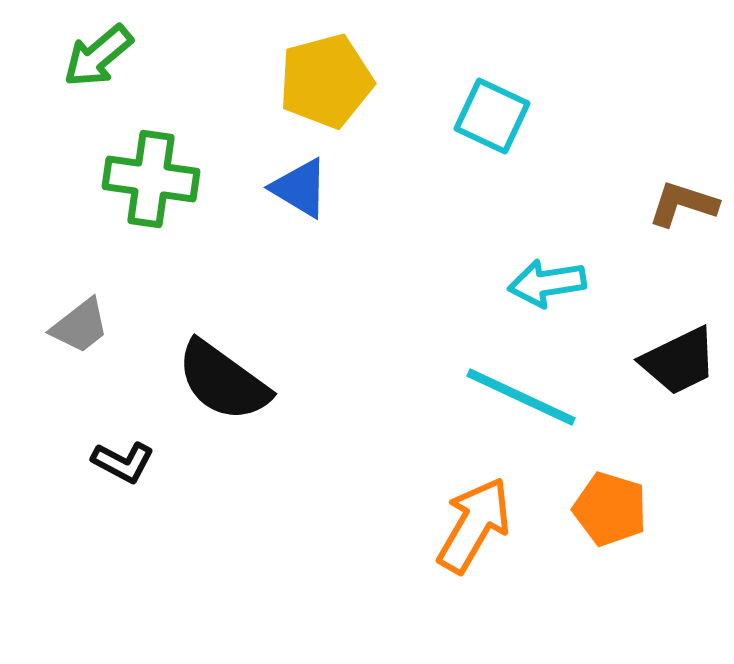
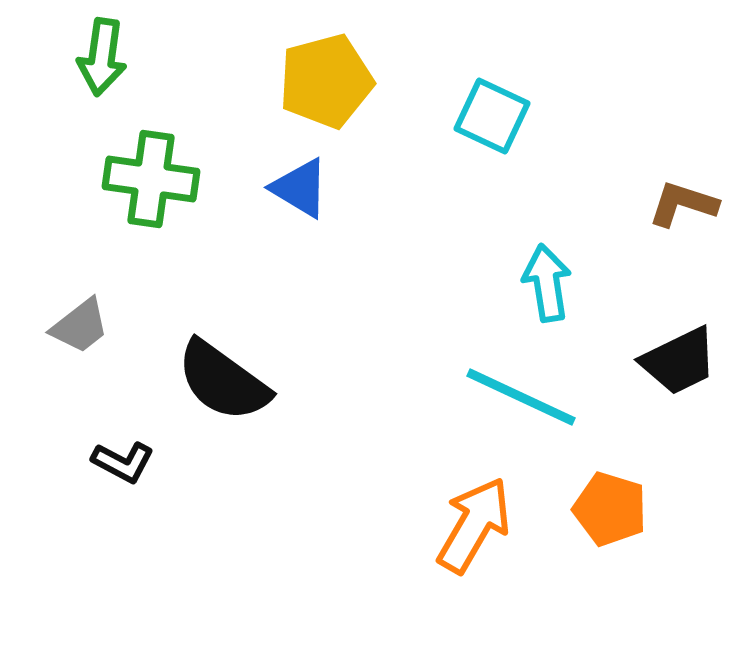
green arrow: moved 4 px right, 1 px down; rotated 42 degrees counterclockwise
cyan arrow: rotated 90 degrees clockwise
